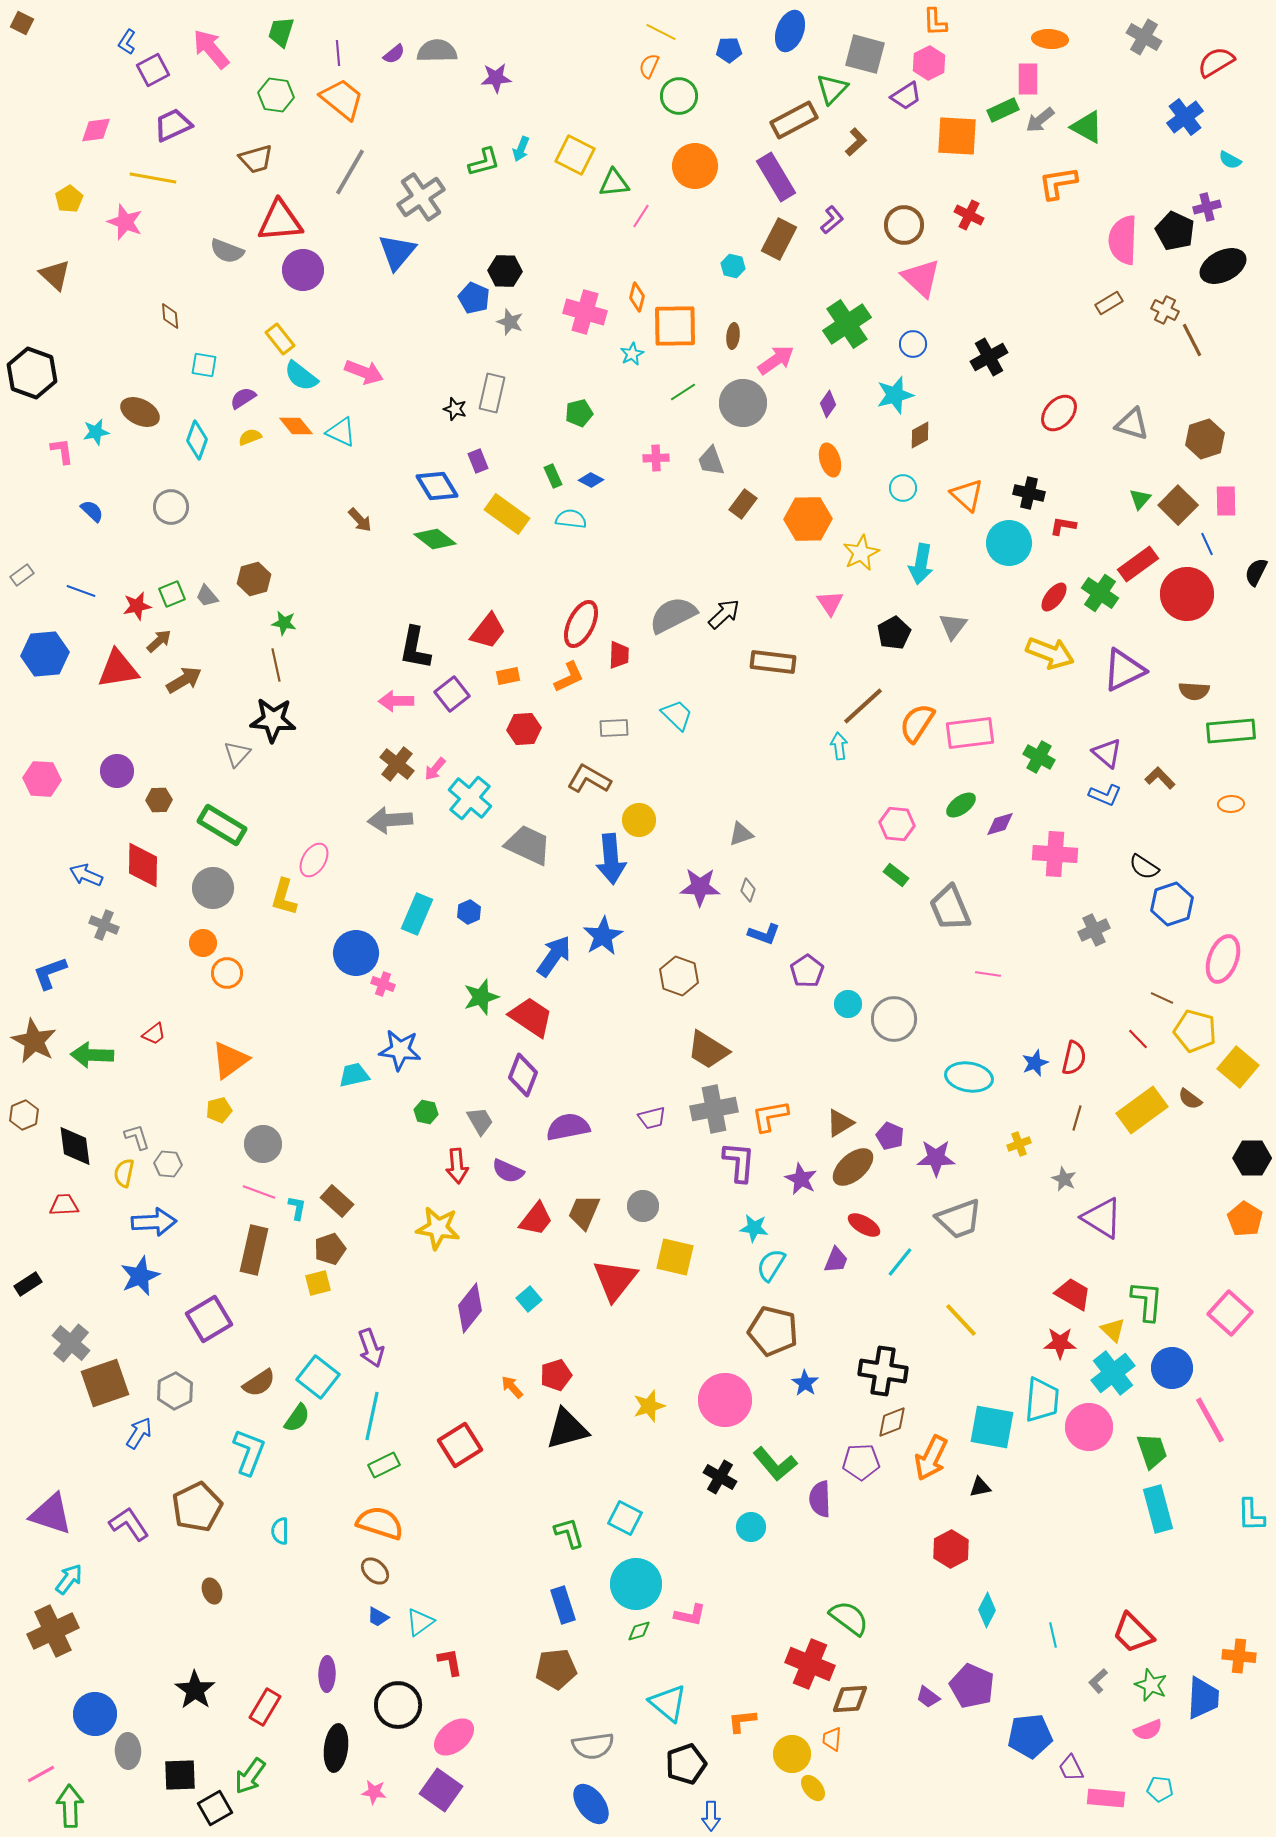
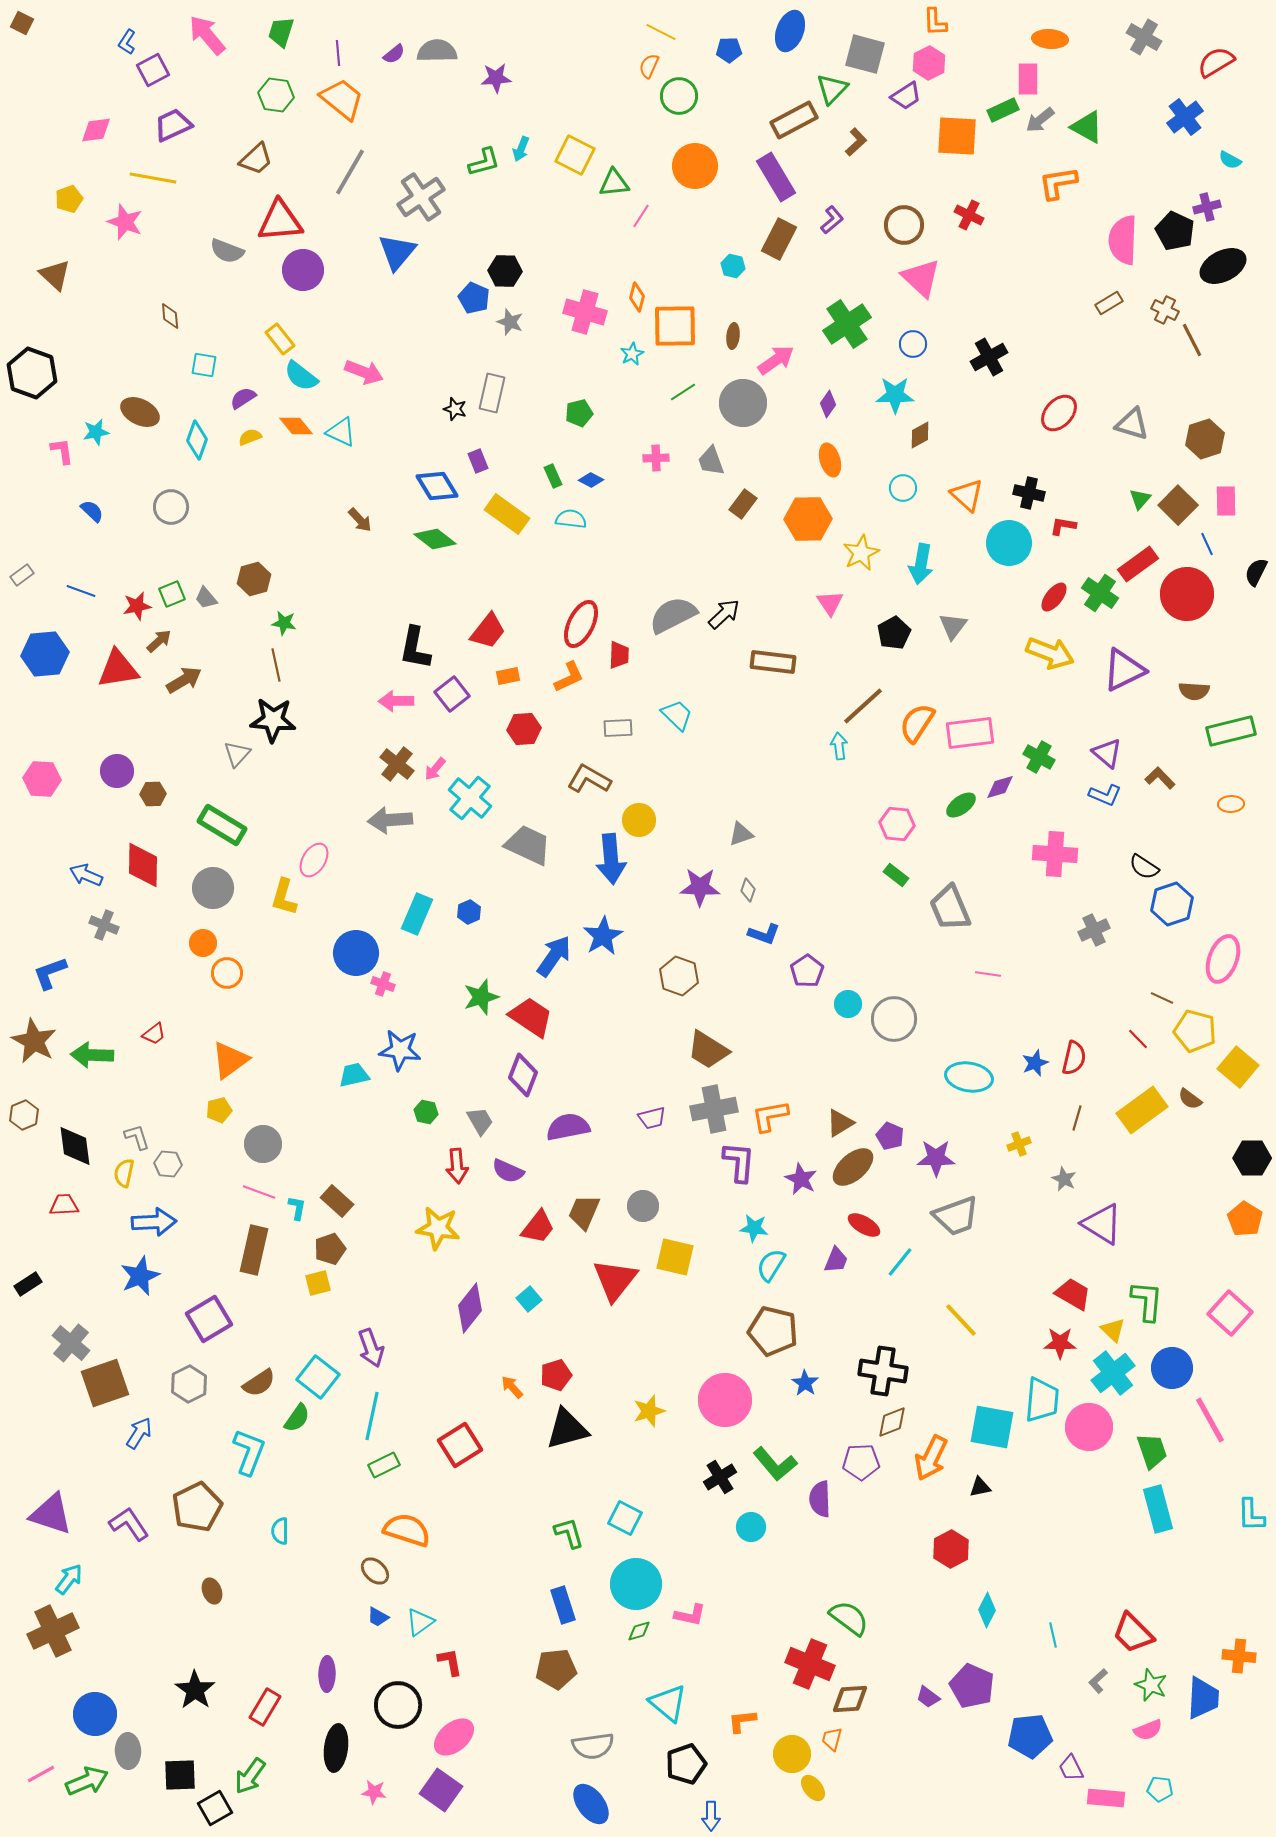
pink arrow at (211, 49): moved 4 px left, 14 px up
brown trapezoid at (256, 159): rotated 27 degrees counterclockwise
yellow pentagon at (69, 199): rotated 12 degrees clockwise
cyan star at (895, 395): rotated 15 degrees clockwise
gray trapezoid at (207, 596): moved 1 px left, 2 px down
gray rectangle at (614, 728): moved 4 px right
green rectangle at (1231, 731): rotated 9 degrees counterclockwise
brown hexagon at (159, 800): moved 6 px left, 6 px up
purple diamond at (1000, 824): moved 37 px up
purple triangle at (1102, 1218): moved 6 px down
red trapezoid at (536, 1219): moved 2 px right, 8 px down
gray trapezoid at (959, 1219): moved 3 px left, 3 px up
gray hexagon at (175, 1391): moved 14 px right, 7 px up
yellow star at (649, 1406): moved 5 px down
black cross at (720, 1477): rotated 28 degrees clockwise
orange semicircle at (380, 1523): moved 27 px right, 7 px down
orange trapezoid at (832, 1739): rotated 10 degrees clockwise
green arrow at (70, 1806): moved 17 px right, 25 px up; rotated 69 degrees clockwise
